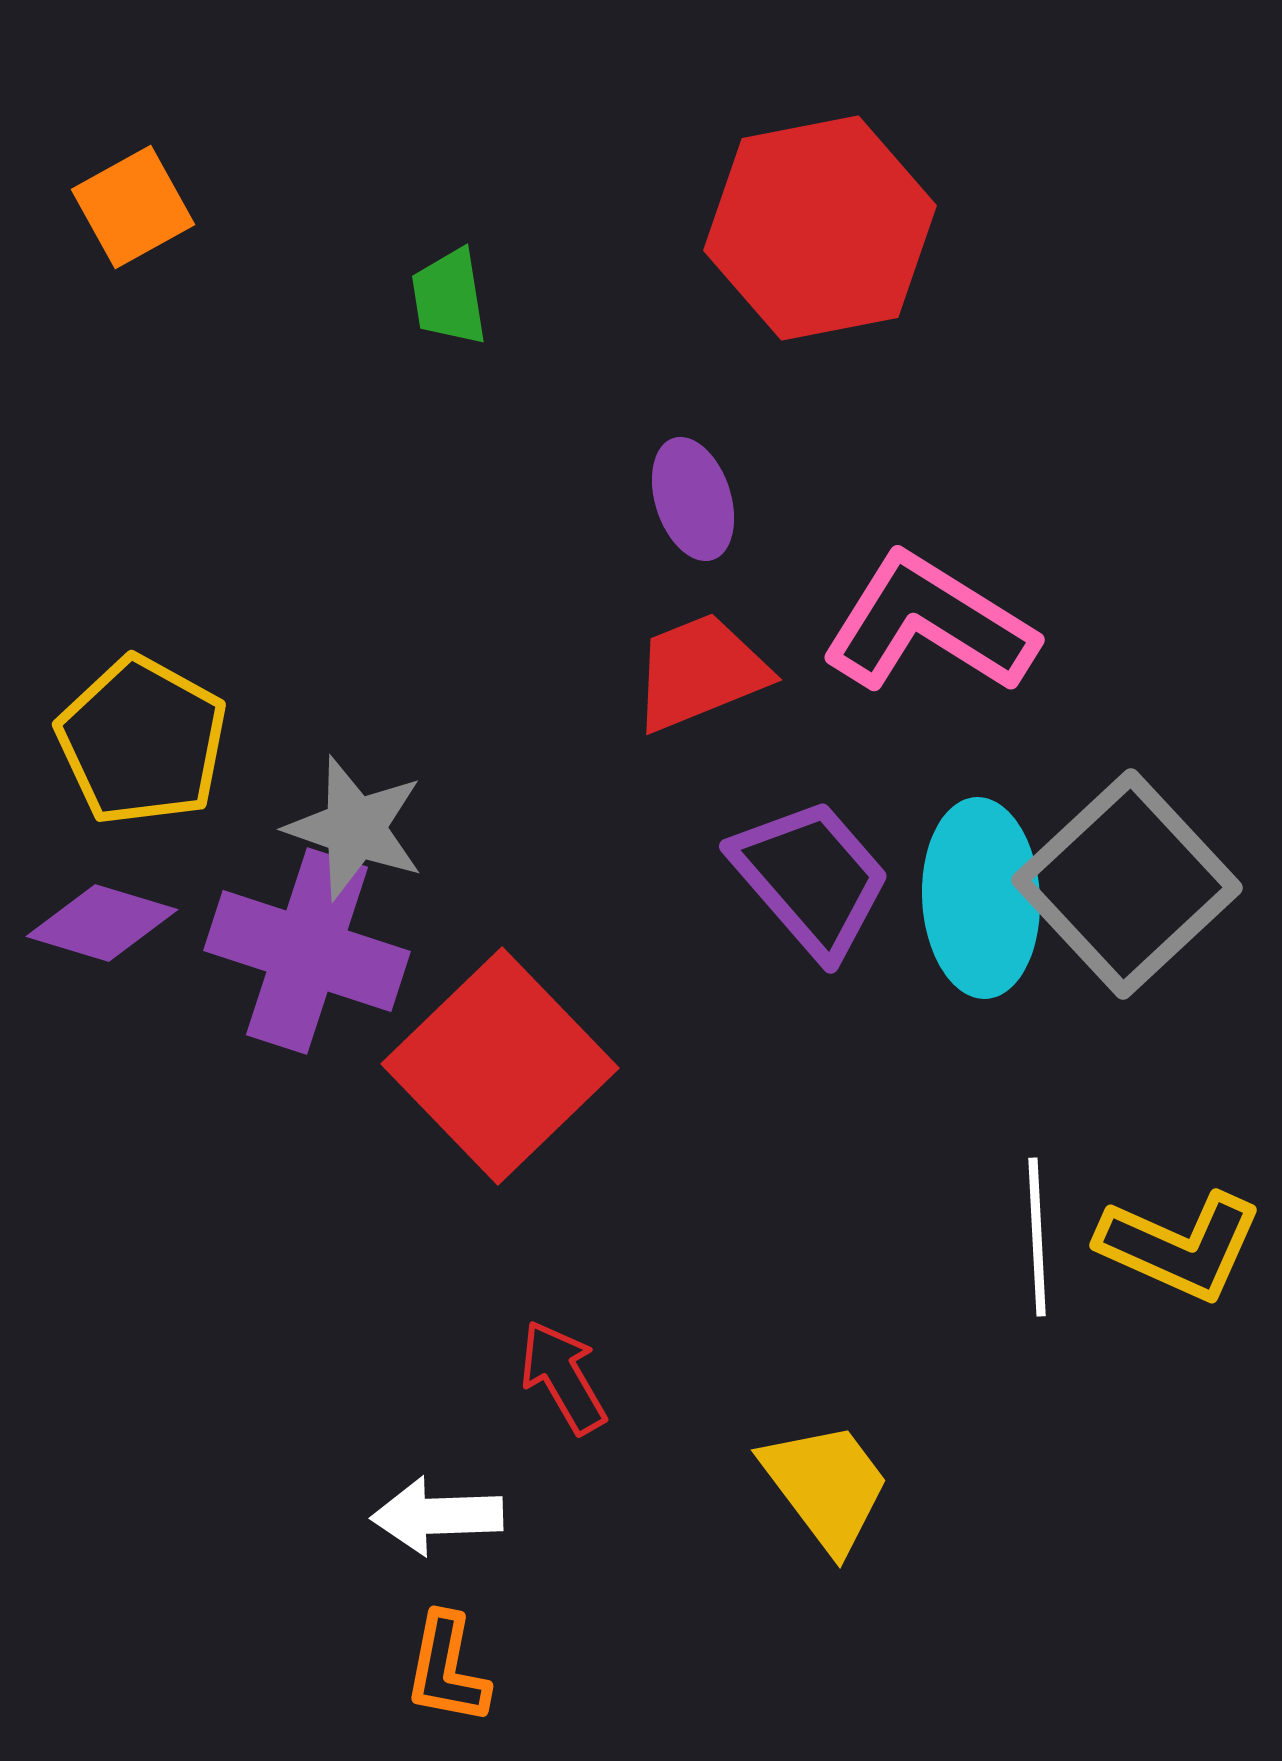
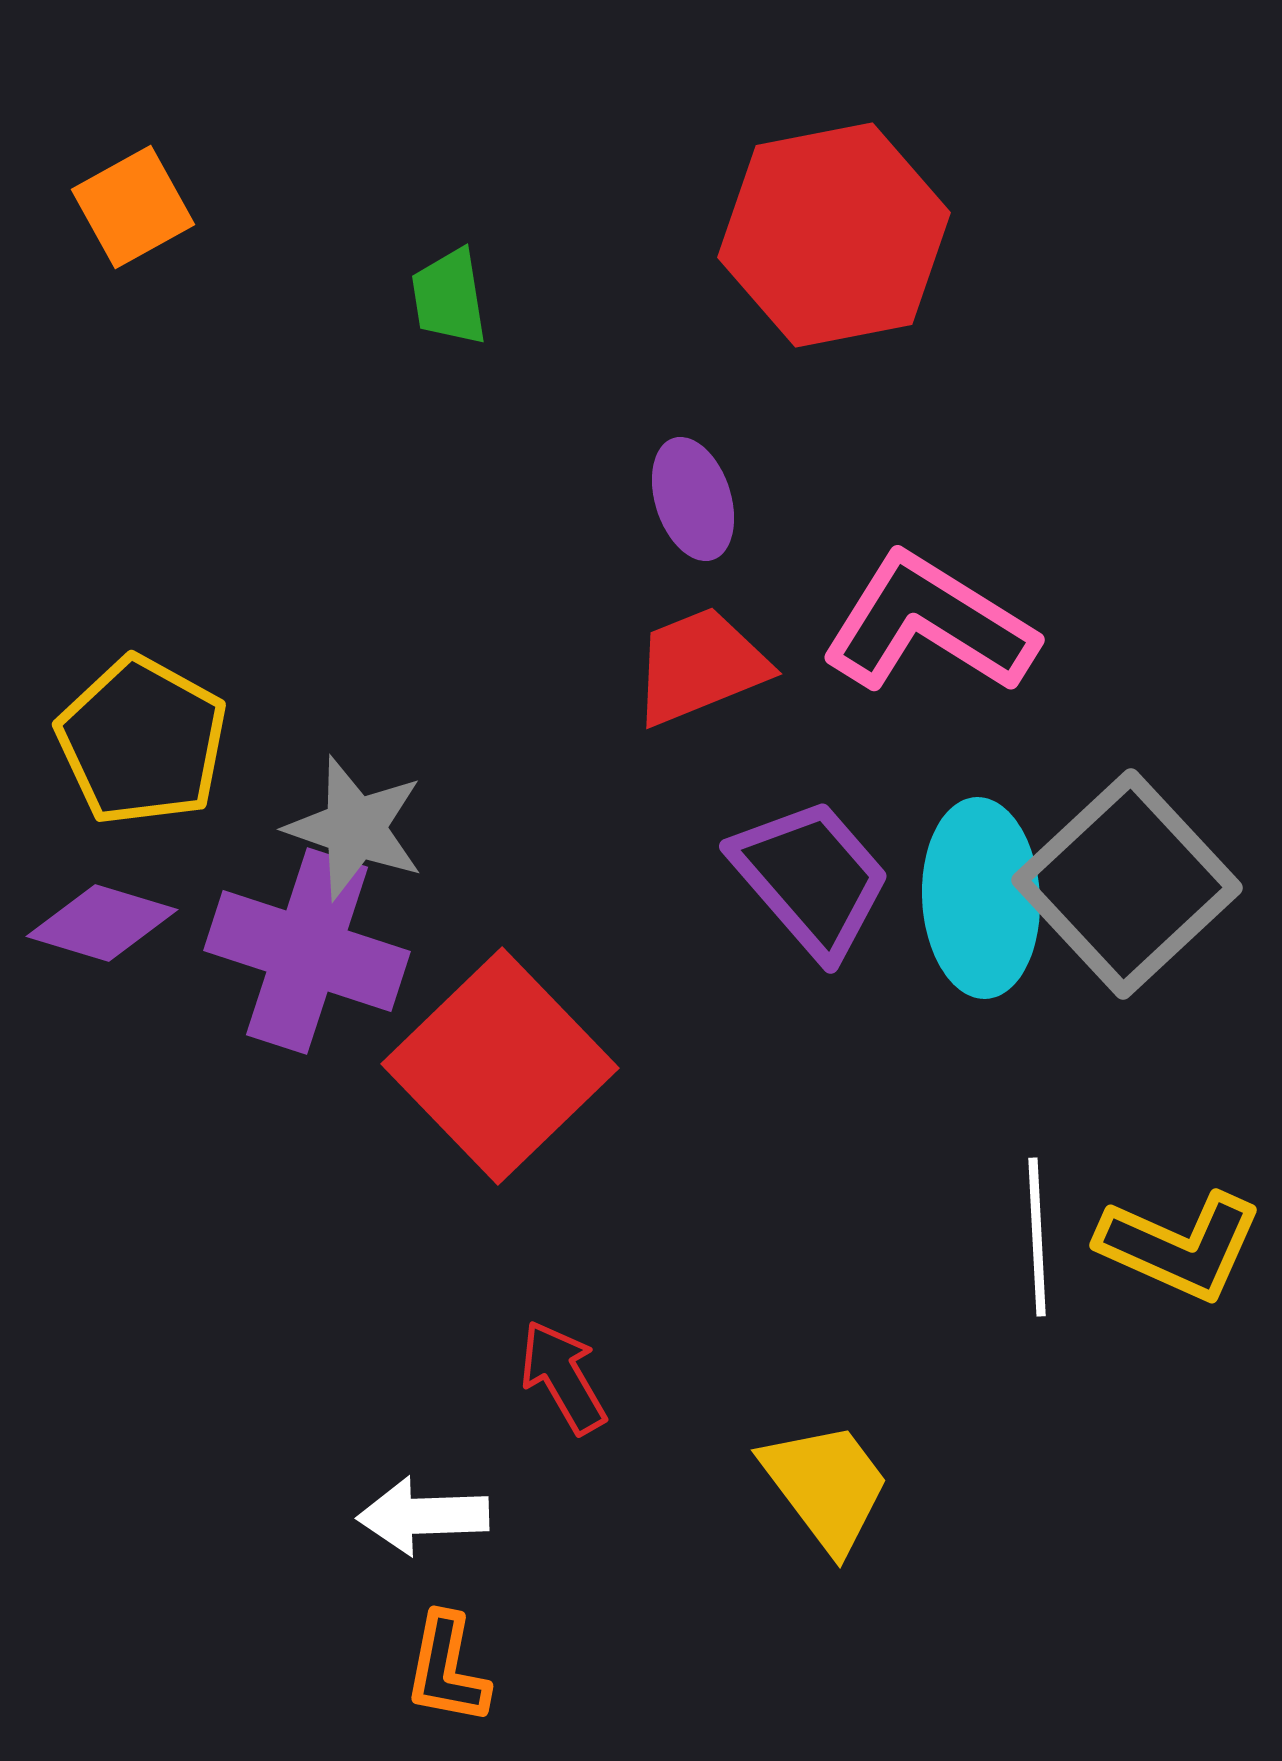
red hexagon: moved 14 px right, 7 px down
red trapezoid: moved 6 px up
white arrow: moved 14 px left
